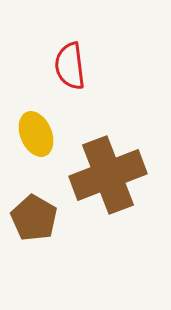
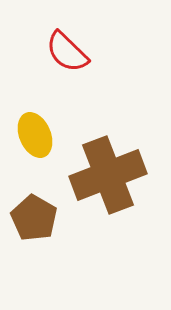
red semicircle: moved 3 px left, 14 px up; rotated 39 degrees counterclockwise
yellow ellipse: moved 1 px left, 1 px down
